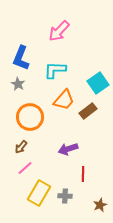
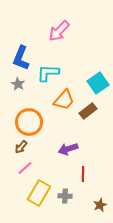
cyan L-shape: moved 7 px left, 3 px down
orange circle: moved 1 px left, 5 px down
